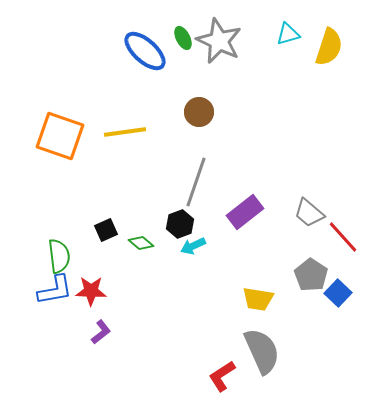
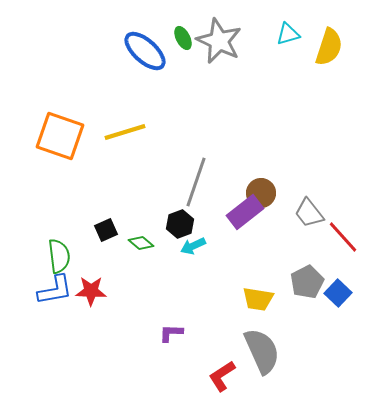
brown circle: moved 62 px right, 81 px down
yellow line: rotated 9 degrees counterclockwise
gray trapezoid: rotated 12 degrees clockwise
gray pentagon: moved 4 px left, 7 px down; rotated 12 degrees clockwise
purple L-shape: moved 70 px right, 1 px down; rotated 140 degrees counterclockwise
